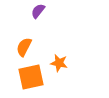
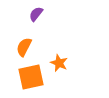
purple semicircle: moved 2 px left, 3 px down
orange star: rotated 12 degrees clockwise
